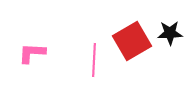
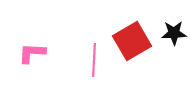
black star: moved 4 px right
